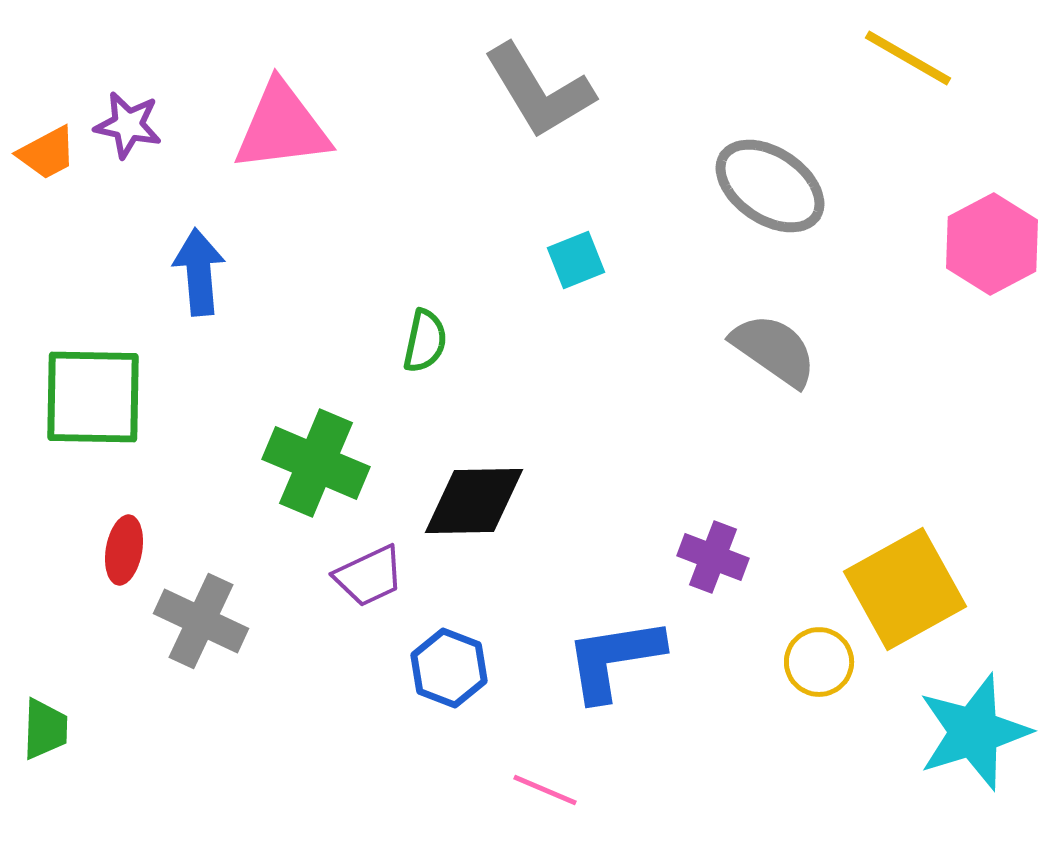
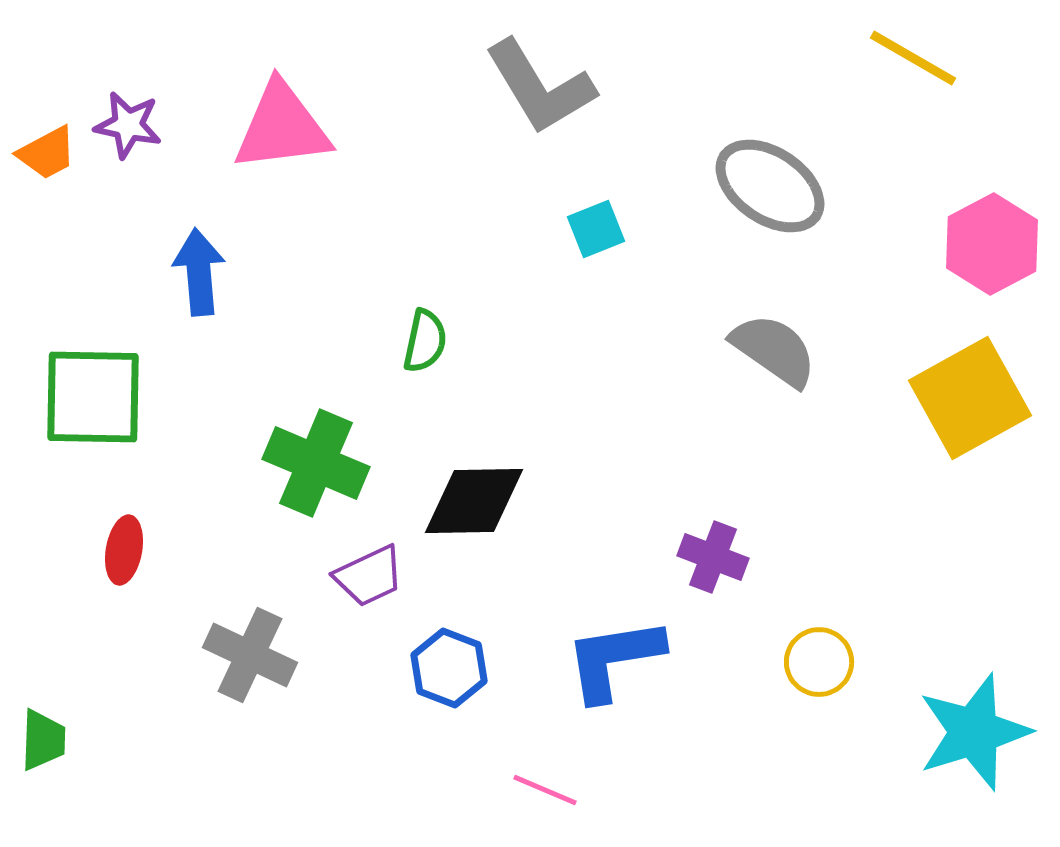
yellow line: moved 5 px right
gray L-shape: moved 1 px right, 4 px up
cyan square: moved 20 px right, 31 px up
yellow square: moved 65 px right, 191 px up
gray cross: moved 49 px right, 34 px down
green trapezoid: moved 2 px left, 11 px down
